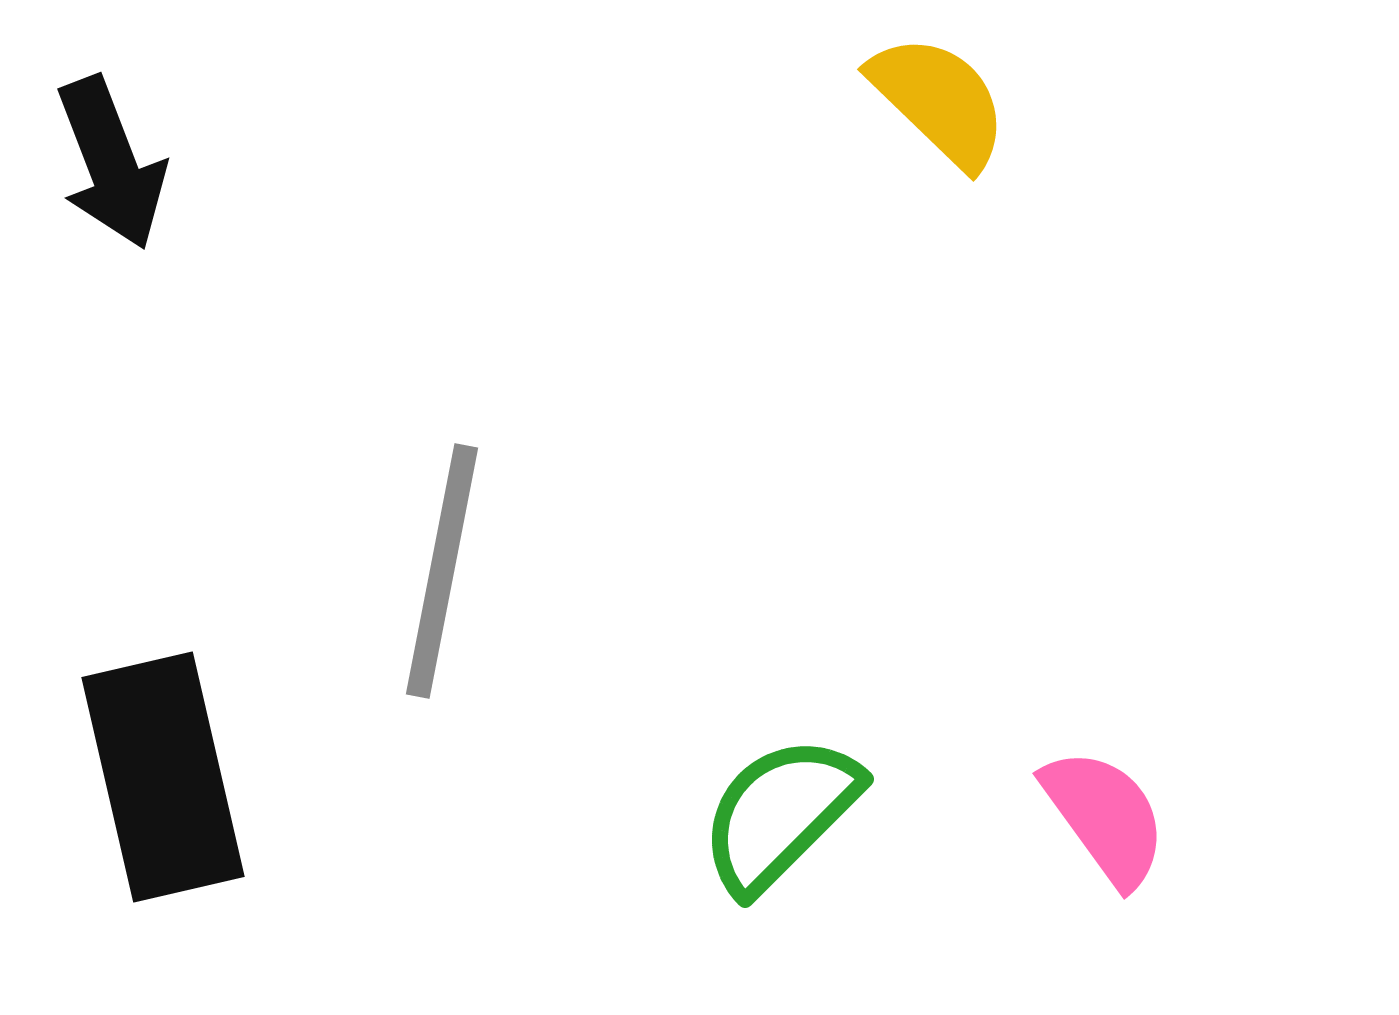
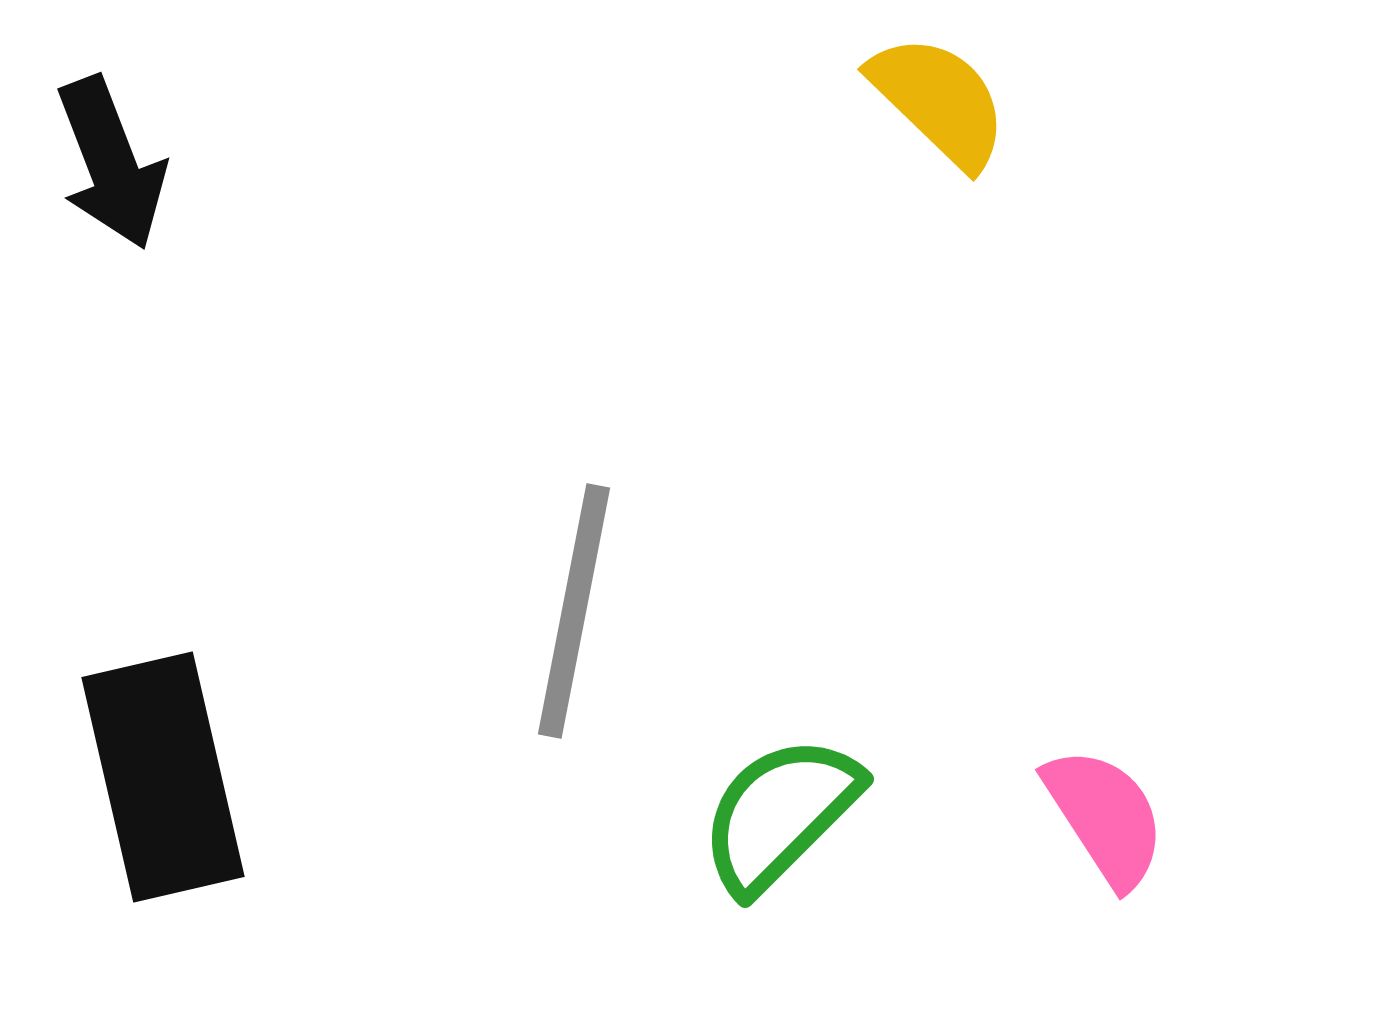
gray line: moved 132 px right, 40 px down
pink semicircle: rotated 3 degrees clockwise
